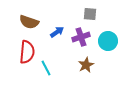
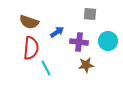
purple cross: moved 2 px left, 5 px down; rotated 24 degrees clockwise
red semicircle: moved 4 px right, 4 px up
brown star: rotated 21 degrees clockwise
